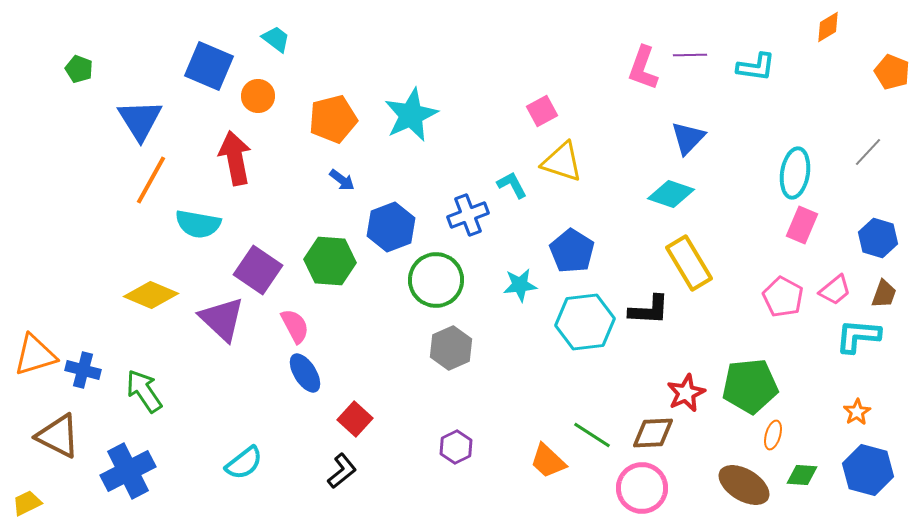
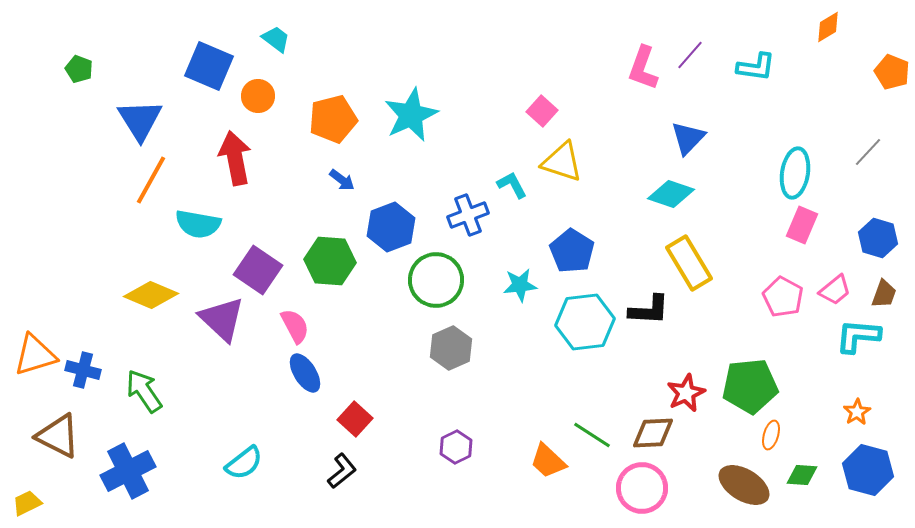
purple line at (690, 55): rotated 48 degrees counterclockwise
pink square at (542, 111): rotated 20 degrees counterclockwise
orange ellipse at (773, 435): moved 2 px left
